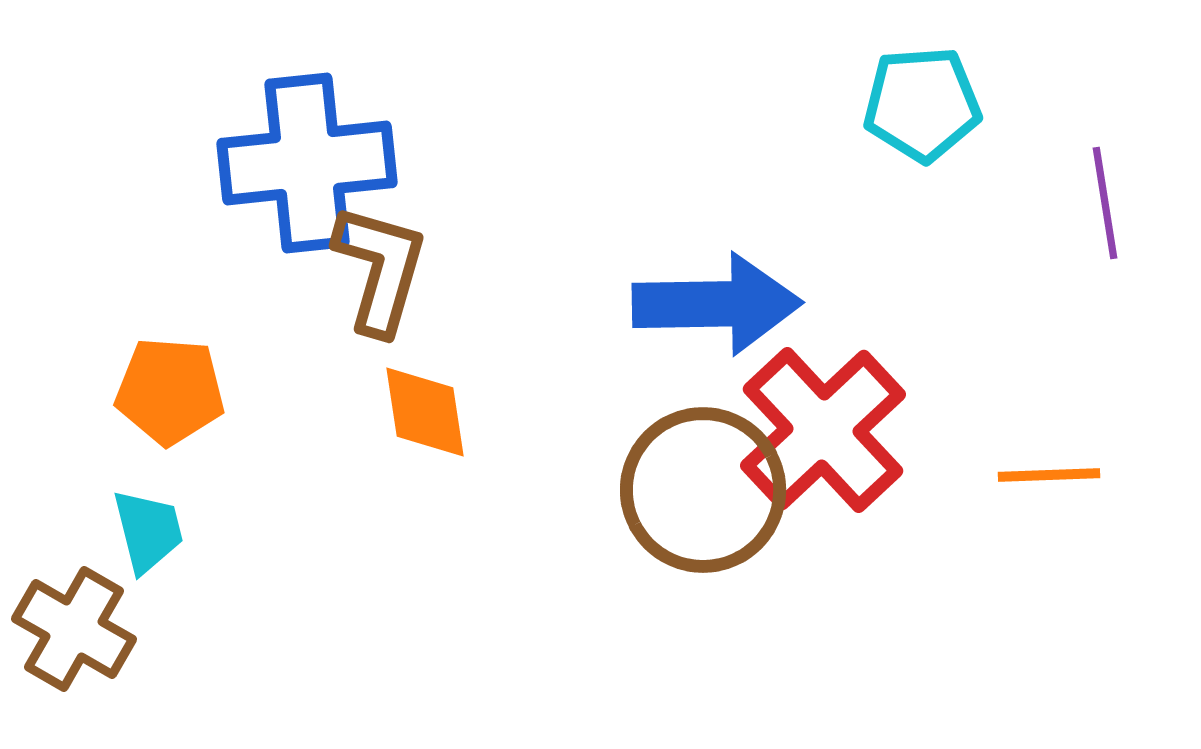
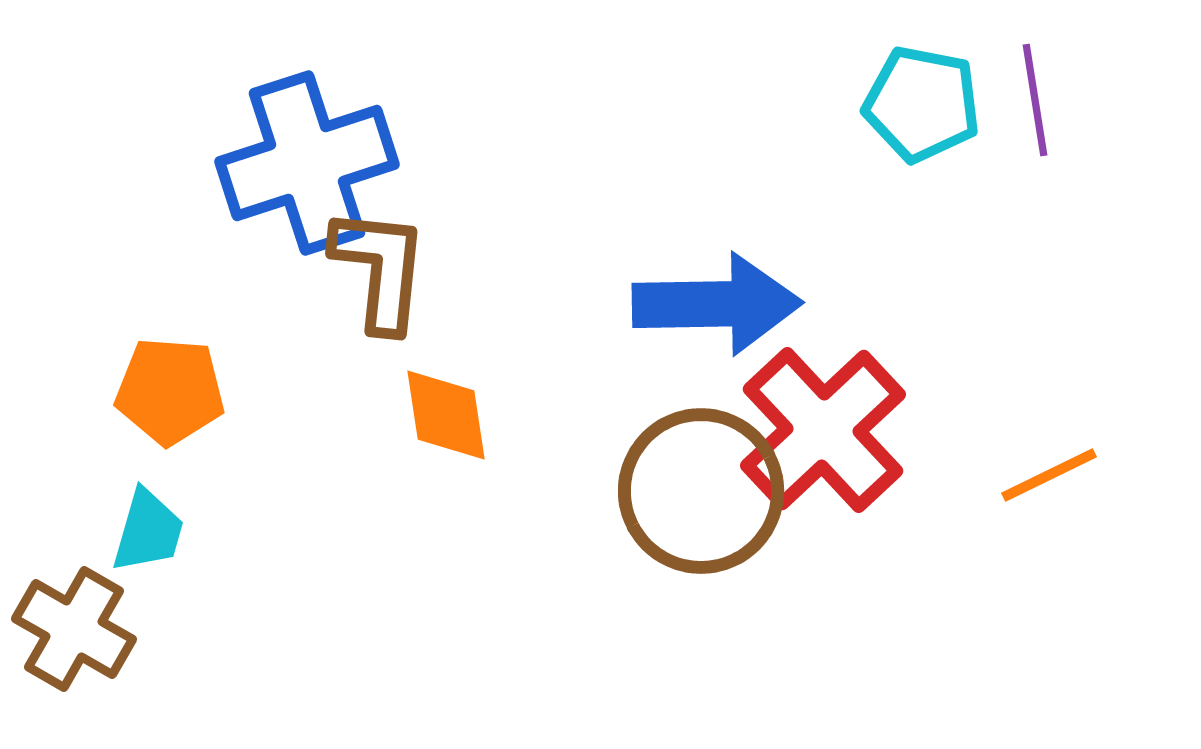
cyan pentagon: rotated 15 degrees clockwise
blue cross: rotated 12 degrees counterclockwise
purple line: moved 70 px left, 103 px up
brown L-shape: rotated 10 degrees counterclockwise
orange diamond: moved 21 px right, 3 px down
orange line: rotated 24 degrees counterclockwise
brown circle: moved 2 px left, 1 px down
cyan trapezoid: rotated 30 degrees clockwise
